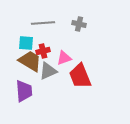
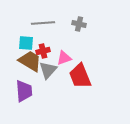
gray triangle: moved 1 px up; rotated 24 degrees counterclockwise
